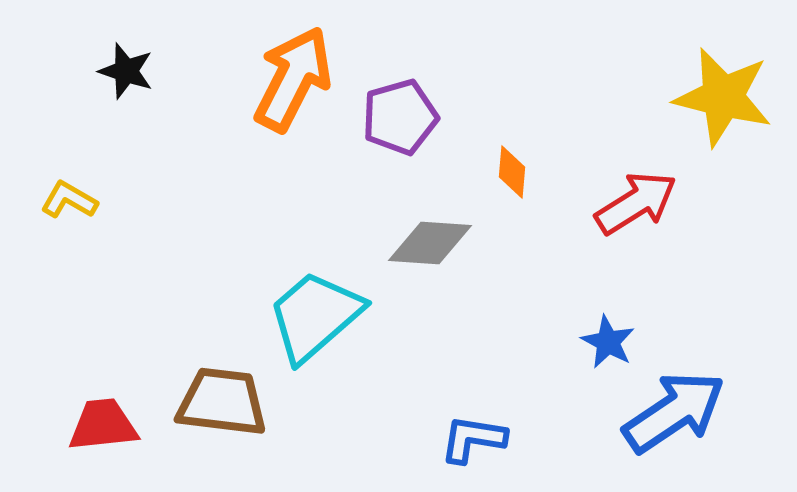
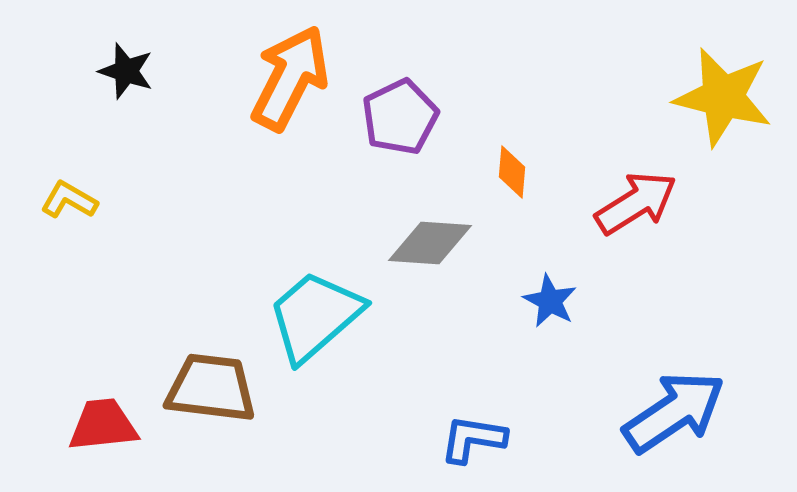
orange arrow: moved 3 px left, 1 px up
purple pentagon: rotated 10 degrees counterclockwise
blue star: moved 58 px left, 41 px up
brown trapezoid: moved 11 px left, 14 px up
